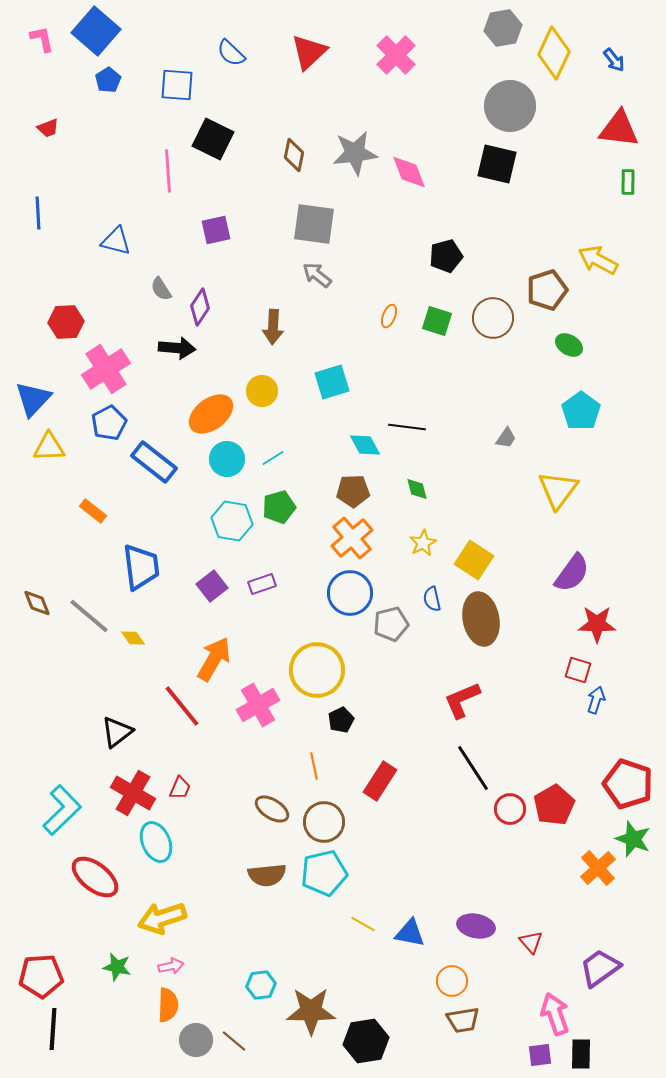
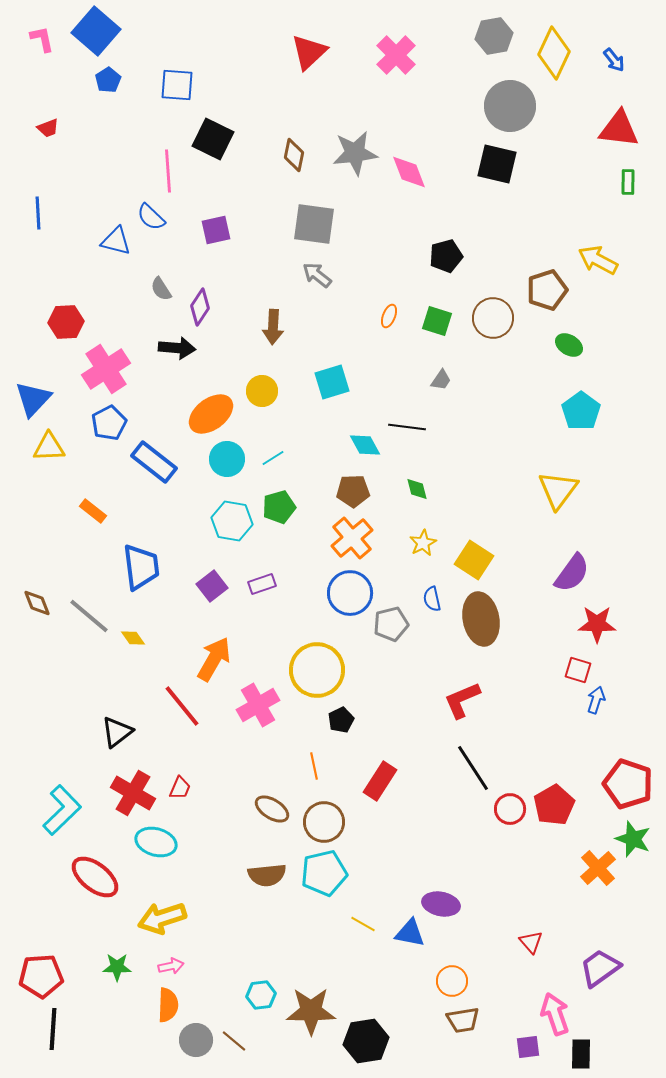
gray hexagon at (503, 28): moved 9 px left, 8 px down
blue semicircle at (231, 53): moved 80 px left, 164 px down
gray trapezoid at (506, 438): moved 65 px left, 58 px up
cyan ellipse at (156, 842): rotated 51 degrees counterclockwise
purple ellipse at (476, 926): moved 35 px left, 22 px up
green star at (117, 967): rotated 12 degrees counterclockwise
cyan hexagon at (261, 985): moved 10 px down
purple square at (540, 1055): moved 12 px left, 8 px up
